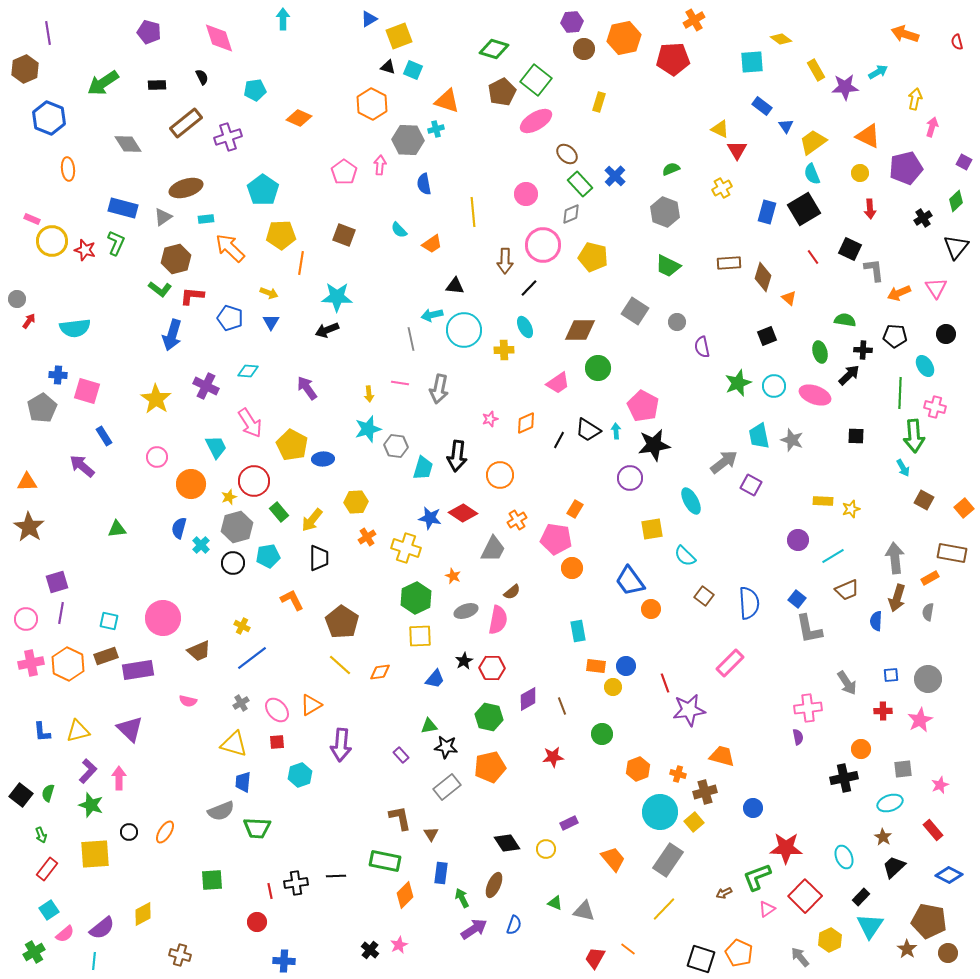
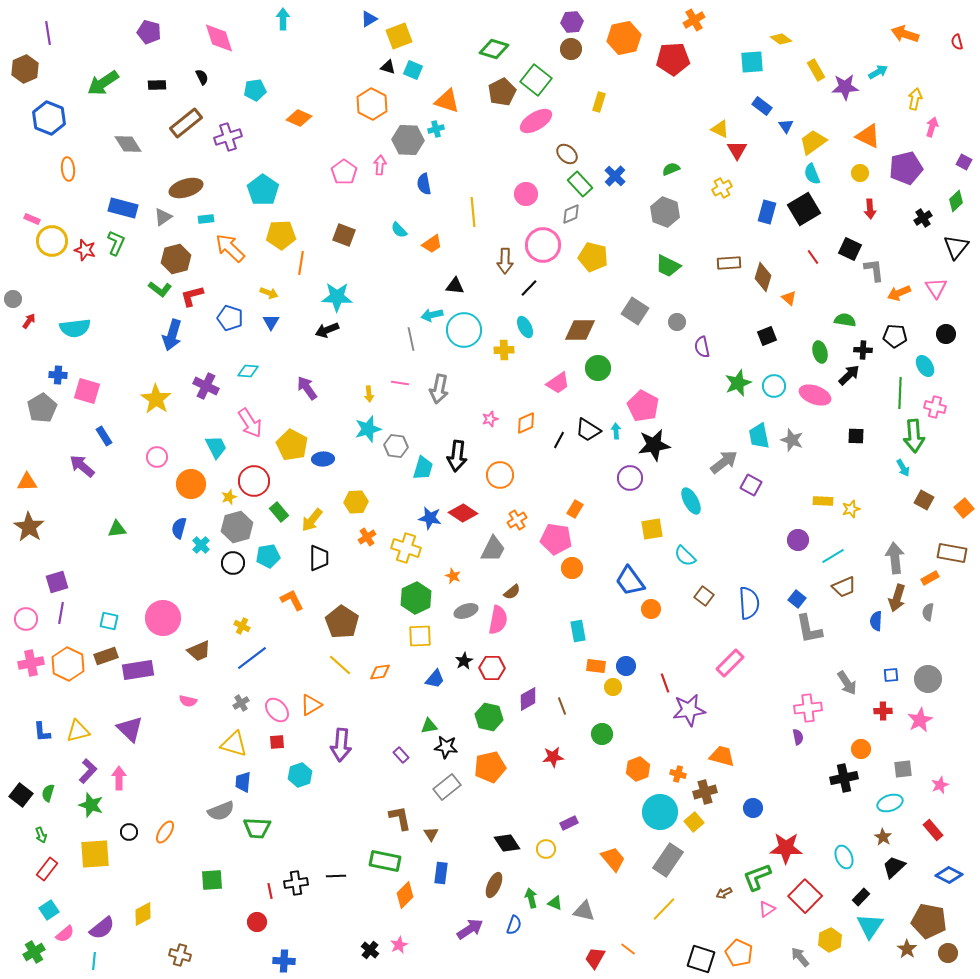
brown circle at (584, 49): moved 13 px left
red L-shape at (192, 296): rotated 20 degrees counterclockwise
gray circle at (17, 299): moved 4 px left
brown trapezoid at (847, 590): moved 3 px left, 3 px up
green arrow at (462, 898): moved 69 px right; rotated 12 degrees clockwise
purple arrow at (474, 929): moved 4 px left
